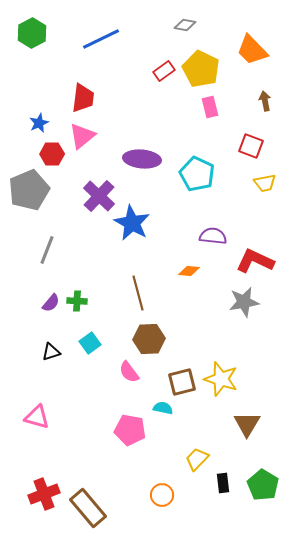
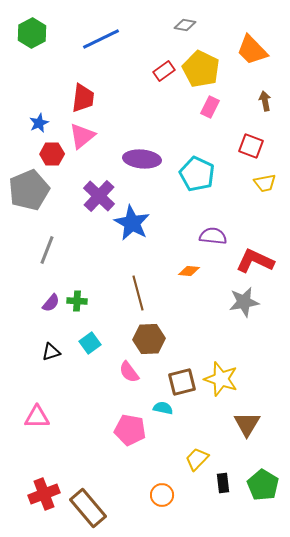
pink rectangle at (210, 107): rotated 40 degrees clockwise
pink triangle at (37, 417): rotated 16 degrees counterclockwise
